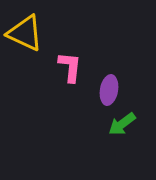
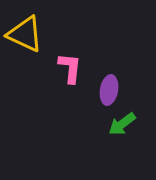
yellow triangle: moved 1 px down
pink L-shape: moved 1 px down
